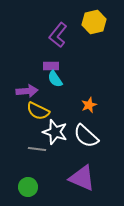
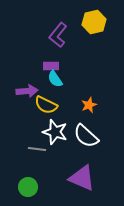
yellow semicircle: moved 8 px right, 6 px up
